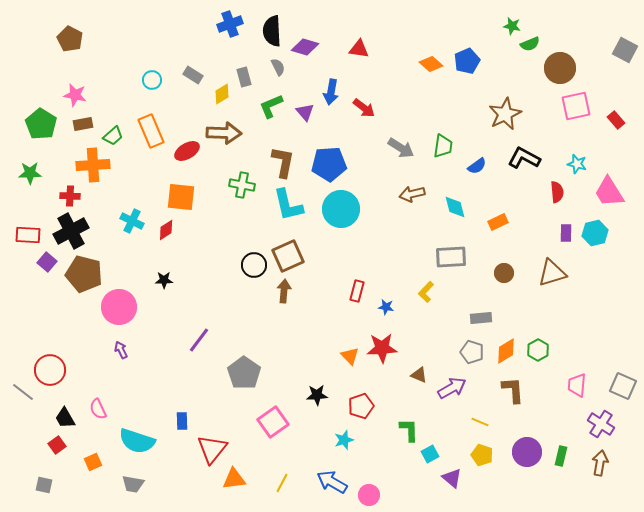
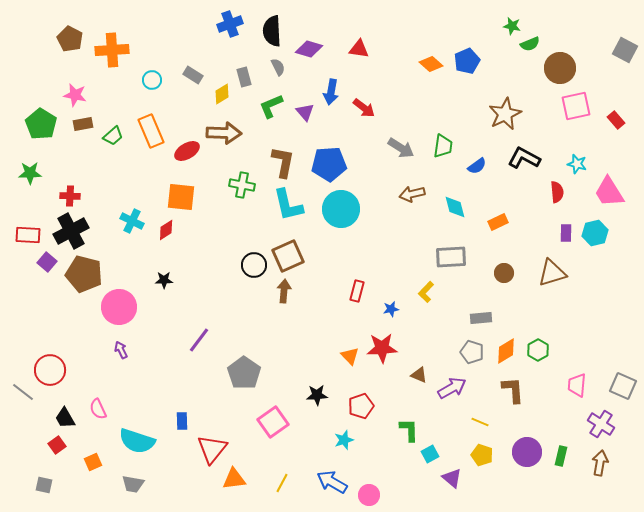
purple diamond at (305, 47): moved 4 px right, 2 px down
orange cross at (93, 165): moved 19 px right, 115 px up
blue star at (386, 307): moved 5 px right, 2 px down; rotated 21 degrees counterclockwise
